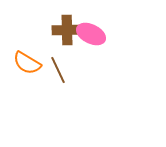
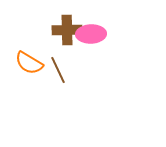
pink ellipse: rotated 28 degrees counterclockwise
orange semicircle: moved 2 px right
